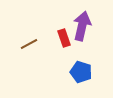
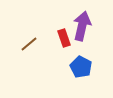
brown line: rotated 12 degrees counterclockwise
blue pentagon: moved 5 px up; rotated 10 degrees clockwise
